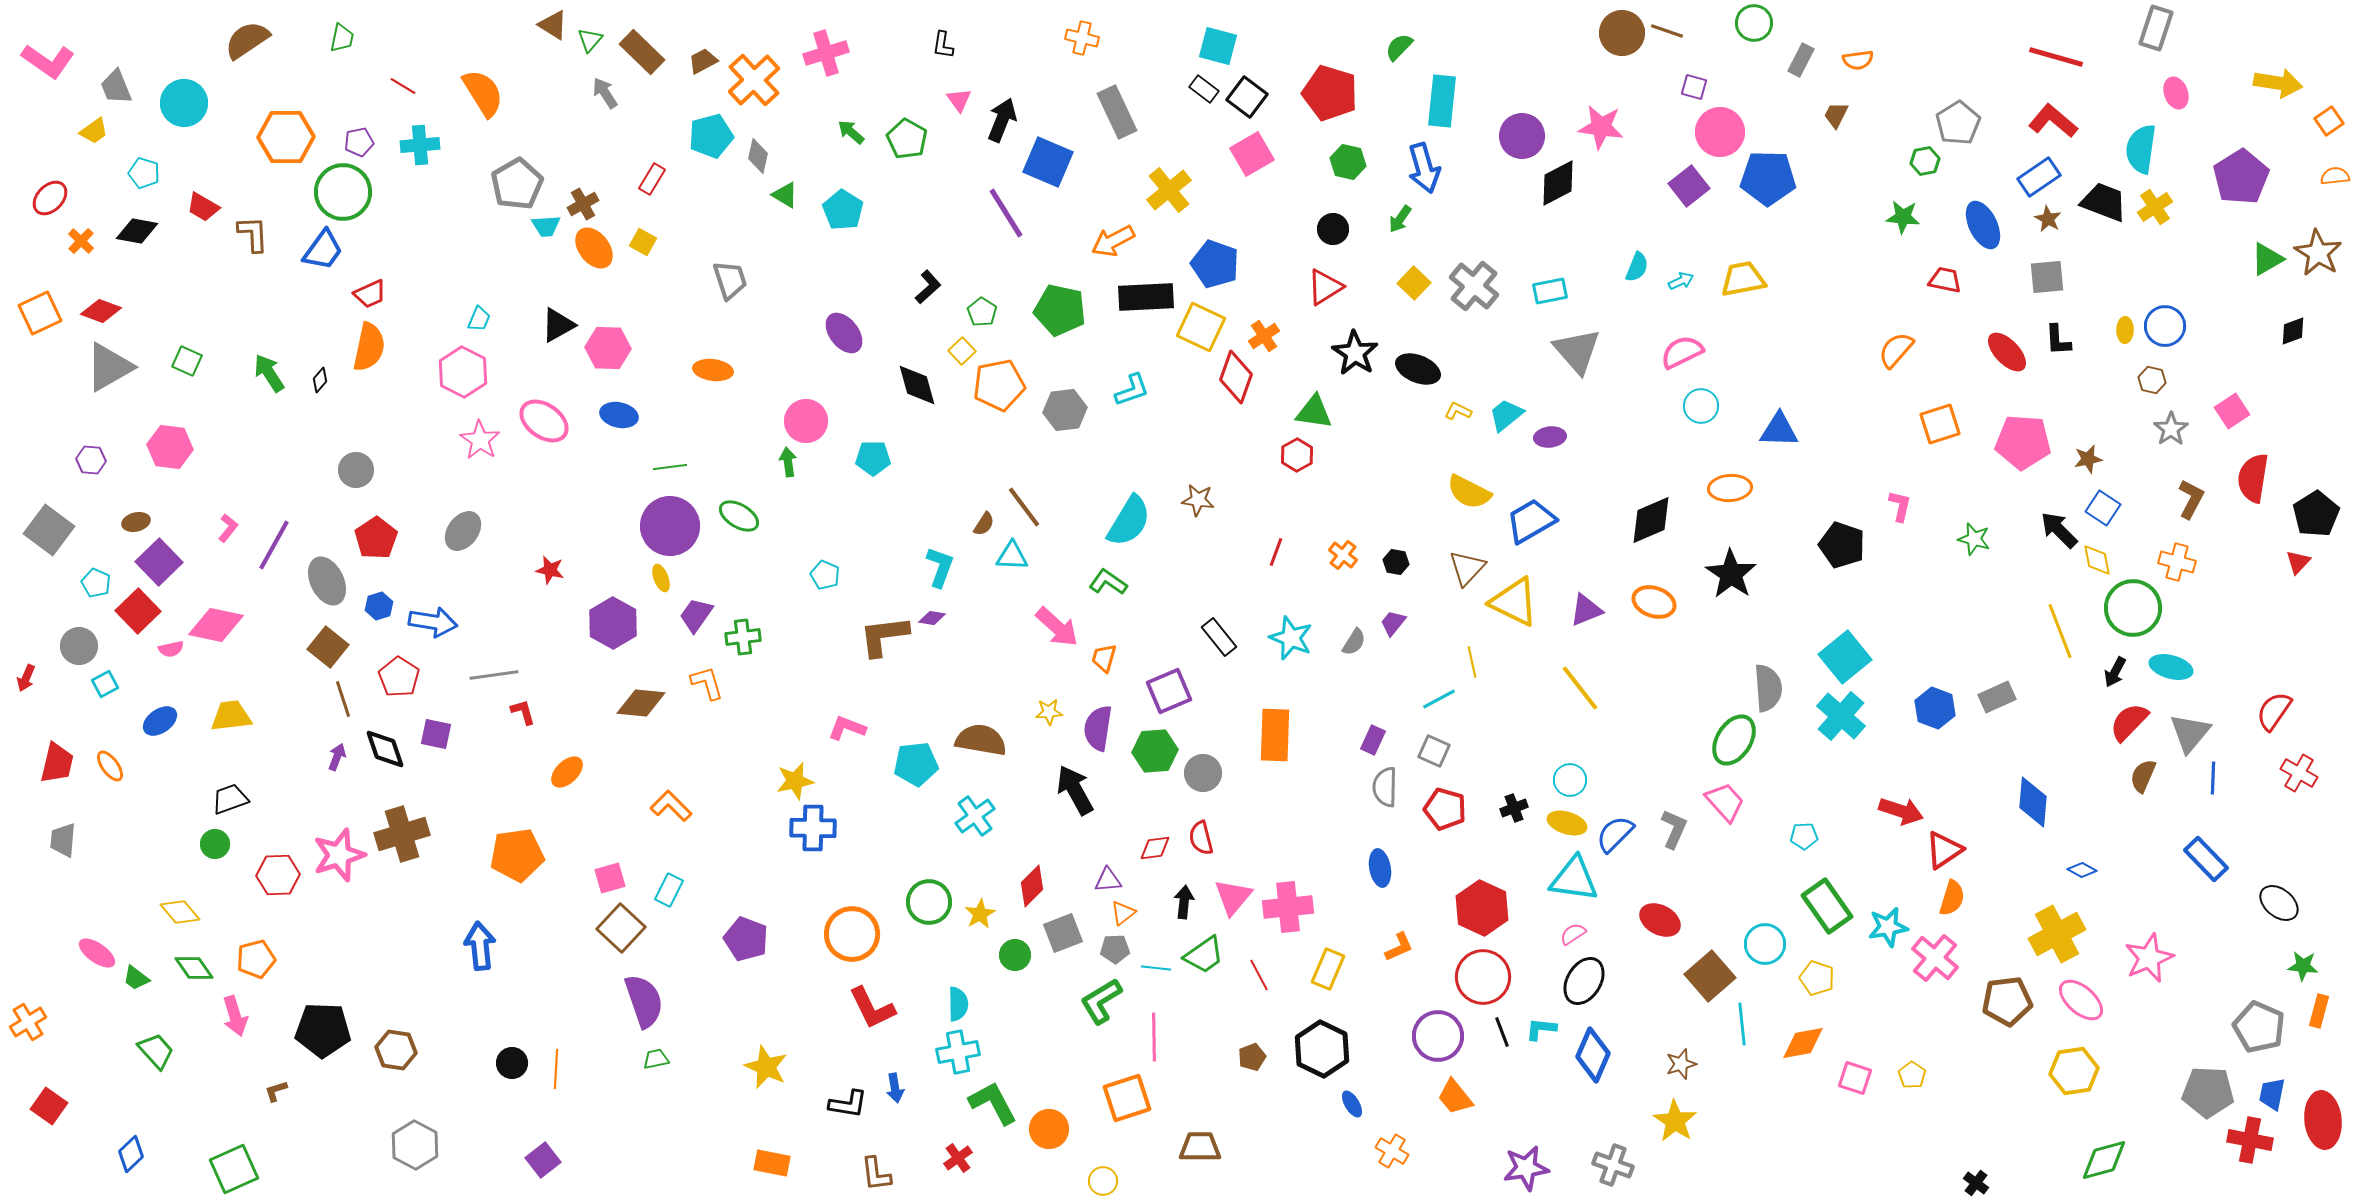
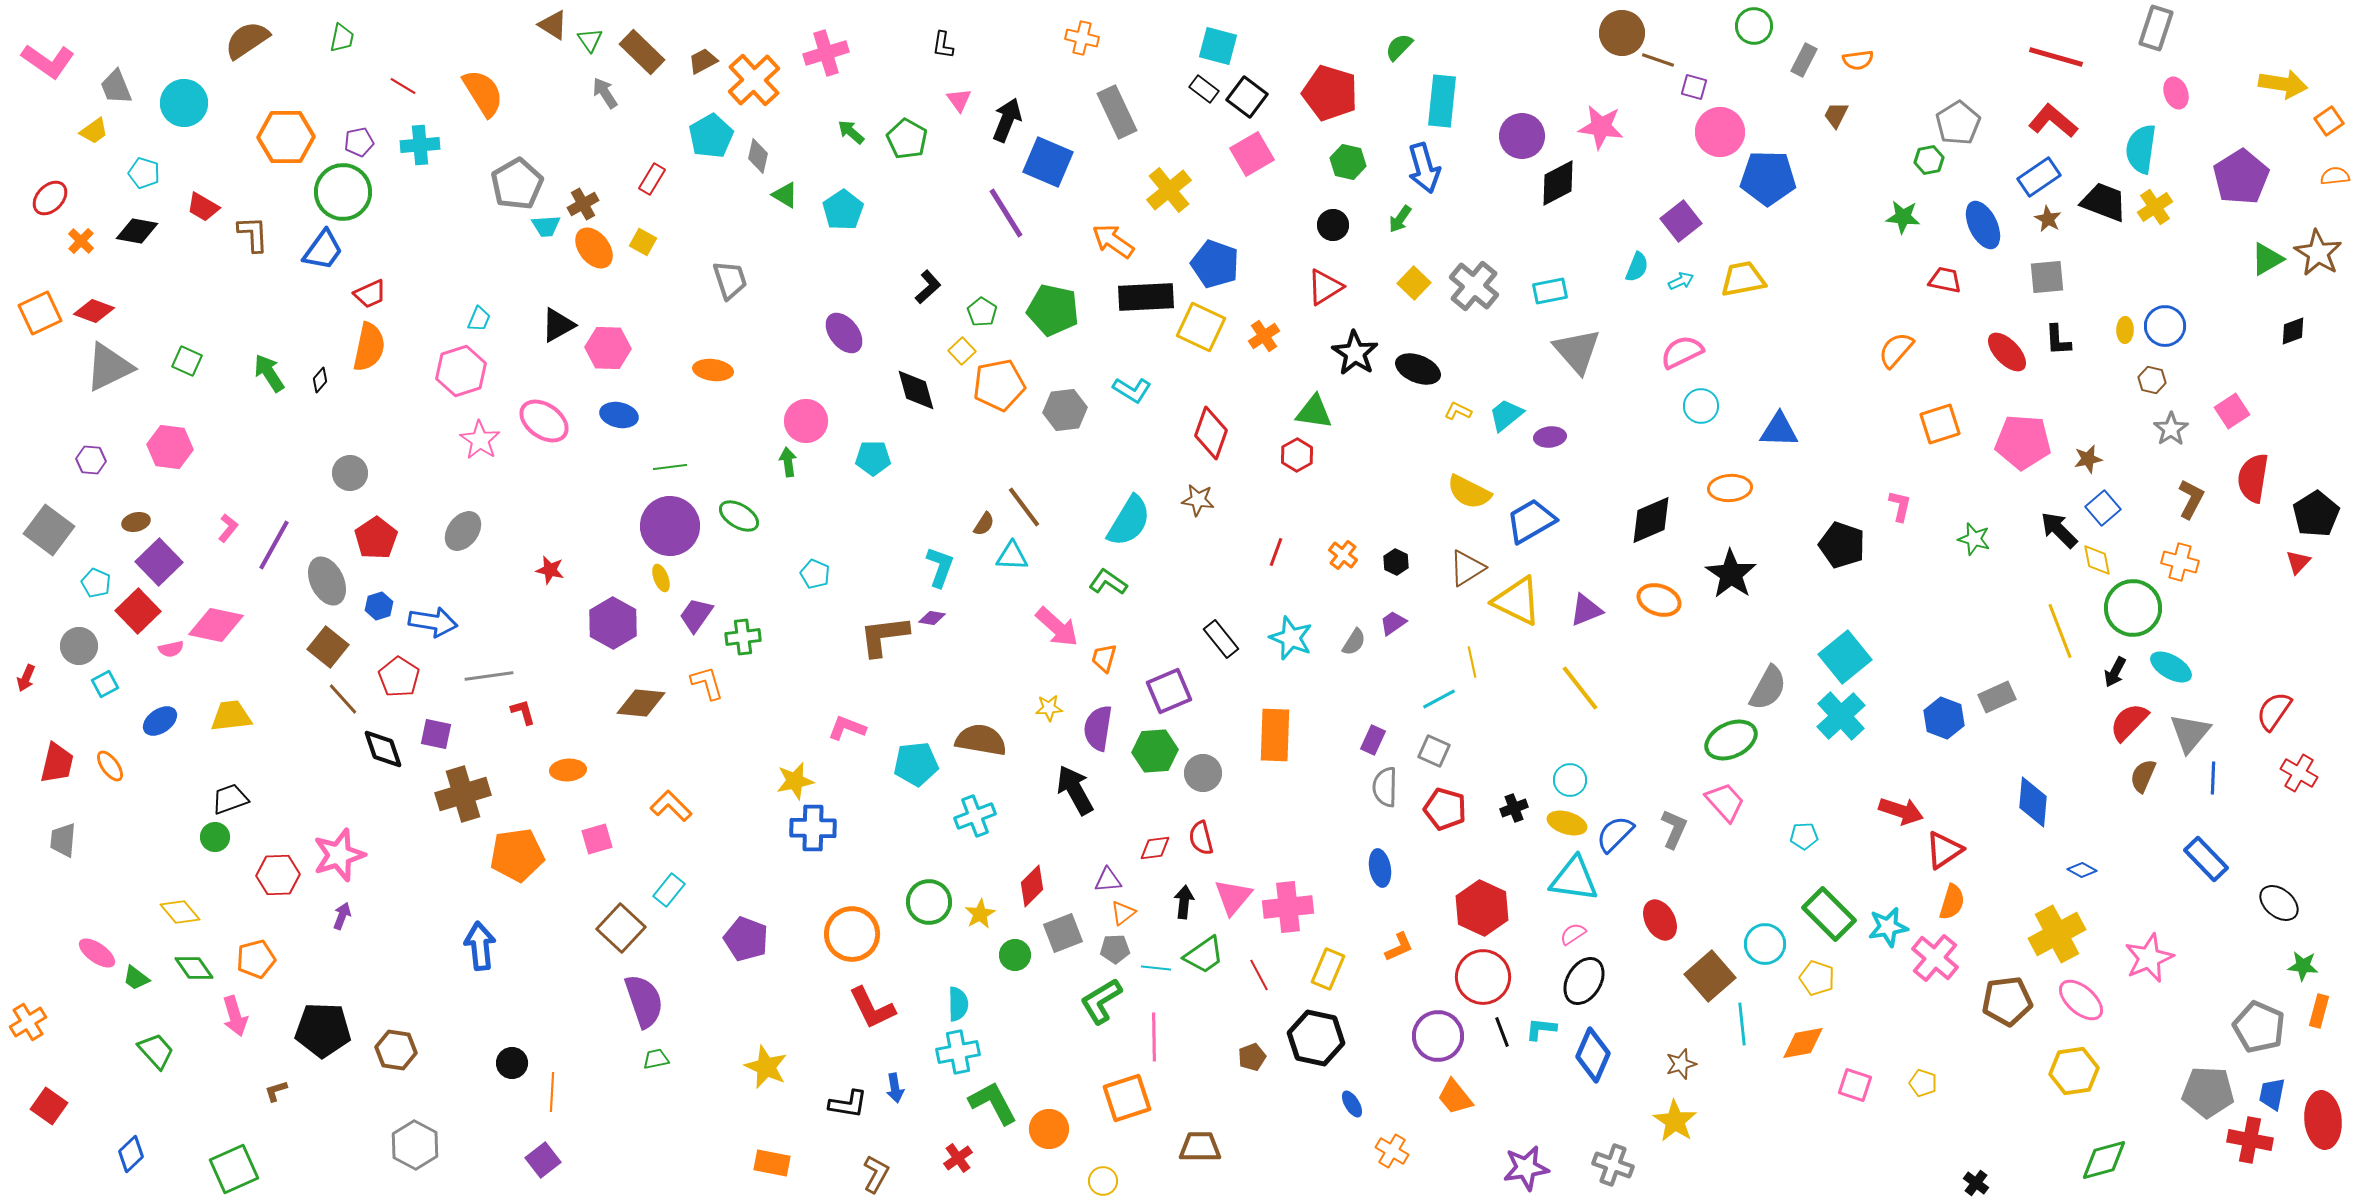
green circle at (1754, 23): moved 3 px down
brown line at (1667, 31): moved 9 px left, 29 px down
green triangle at (590, 40): rotated 16 degrees counterclockwise
gray rectangle at (1801, 60): moved 3 px right
yellow arrow at (2278, 83): moved 5 px right, 1 px down
black arrow at (1002, 120): moved 5 px right
cyan pentagon at (711, 136): rotated 15 degrees counterclockwise
green hexagon at (1925, 161): moved 4 px right, 1 px up
purple square at (1689, 186): moved 8 px left, 35 px down
cyan pentagon at (843, 210): rotated 6 degrees clockwise
black circle at (1333, 229): moved 4 px up
orange arrow at (1113, 241): rotated 63 degrees clockwise
green pentagon at (1060, 310): moved 7 px left
red diamond at (101, 311): moved 7 px left
gray triangle at (109, 367): rotated 4 degrees clockwise
pink hexagon at (463, 372): moved 2 px left, 1 px up; rotated 15 degrees clockwise
red diamond at (1236, 377): moved 25 px left, 56 px down
black diamond at (917, 385): moved 1 px left, 5 px down
cyan L-shape at (1132, 390): rotated 51 degrees clockwise
gray circle at (356, 470): moved 6 px left, 3 px down
blue square at (2103, 508): rotated 16 degrees clockwise
black hexagon at (1396, 562): rotated 15 degrees clockwise
orange cross at (2177, 562): moved 3 px right
brown triangle at (1467, 568): rotated 15 degrees clockwise
cyan pentagon at (825, 575): moved 10 px left, 1 px up
yellow triangle at (1514, 602): moved 3 px right, 1 px up
orange ellipse at (1654, 602): moved 5 px right, 2 px up
purple trapezoid at (1393, 623): rotated 16 degrees clockwise
black rectangle at (1219, 637): moved 2 px right, 2 px down
cyan ellipse at (2171, 667): rotated 15 degrees clockwise
gray line at (494, 675): moved 5 px left, 1 px down
gray semicircle at (1768, 688): rotated 33 degrees clockwise
brown line at (343, 699): rotated 24 degrees counterclockwise
blue hexagon at (1935, 708): moved 9 px right, 10 px down
yellow star at (1049, 712): moved 4 px up
cyan cross at (1841, 716): rotated 6 degrees clockwise
green ellipse at (1734, 740): moved 3 px left; rotated 33 degrees clockwise
black diamond at (385, 749): moved 2 px left
purple arrow at (337, 757): moved 5 px right, 159 px down
orange ellipse at (567, 772): moved 1 px right, 2 px up; rotated 40 degrees clockwise
cyan cross at (975, 816): rotated 15 degrees clockwise
brown cross at (402, 834): moved 61 px right, 40 px up
green circle at (215, 844): moved 7 px up
pink square at (610, 878): moved 13 px left, 39 px up
cyan rectangle at (669, 890): rotated 12 degrees clockwise
orange semicircle at (1952, 898): moved 4 px down
green rectangle at (1827, 906): moved 2 px right, 8 px down; rotated 10 degrees counterclockwise
red ellipse at (1660, 920): rotated 33 degrees clockwise
black hexagon at (1322, 1049): moved 6 px left, 11 px up; rotated 14 degrees counterclockwise
orange line at (556, 1069): moved 4 px left, 23 px down
yellow pentagon at (1912, 1075): moved 11 px right, 8 px down; rotated 16 degrees counterclockwise
pink square at (1855, 1078): moved 7 px down
brown L-shape at (876, 1174): rotated 144 degrees counterclockwise
